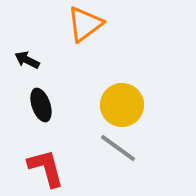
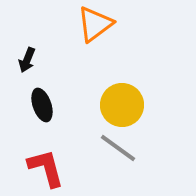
orange triangle: moved 10 px right
black arrow: rotated 95 degrees counterclockwise
black ellipse: moved 1 px right
